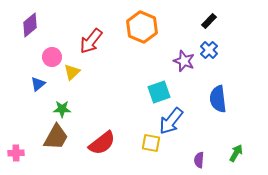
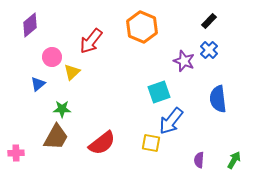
green arrow: moved 2 px left, 7 px down
